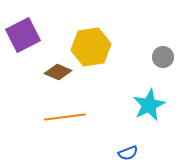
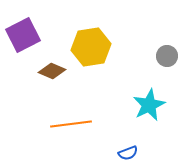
gray circle: moved 4 px right, 1 px up
brown diamond: moved 6 px left, 1 px up
orange line: moved 6 px right, 7 px down
